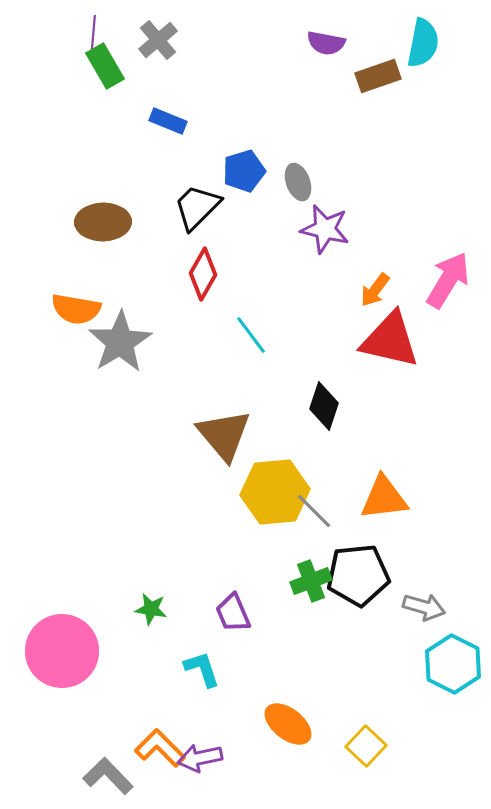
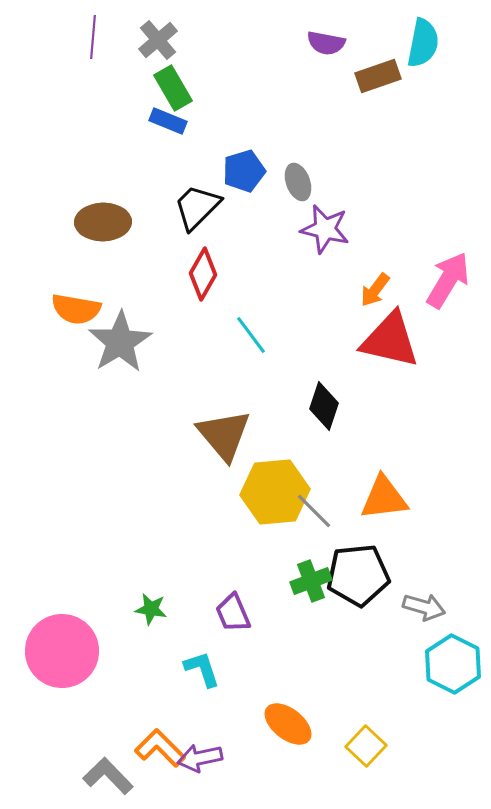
green rectangle: moved 68 px right, 22 px down
